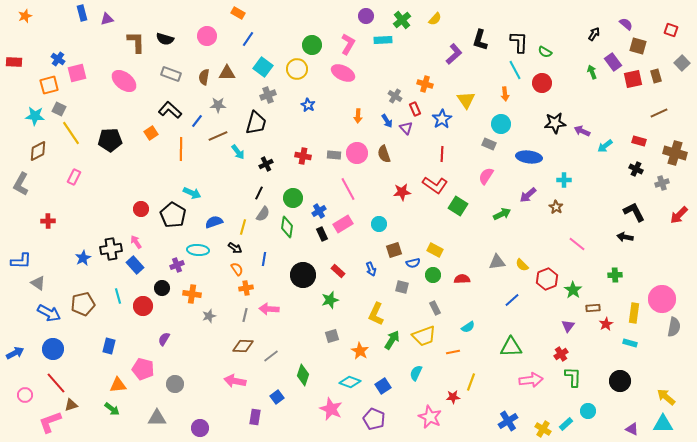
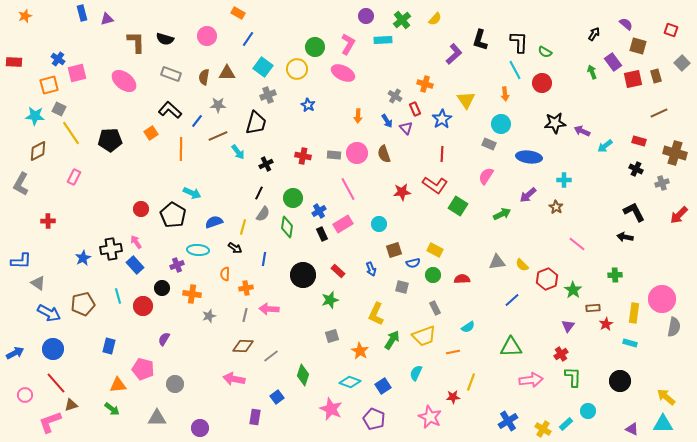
green circle at (312, 45): moved 3 px right, 2 px down
orange semicircle at (237, 269): moved 12 px left, 5 px down; rotated 144 degrees counterclockwise
pink arrow at (235, 381): moved 1 px left, 2 px up
